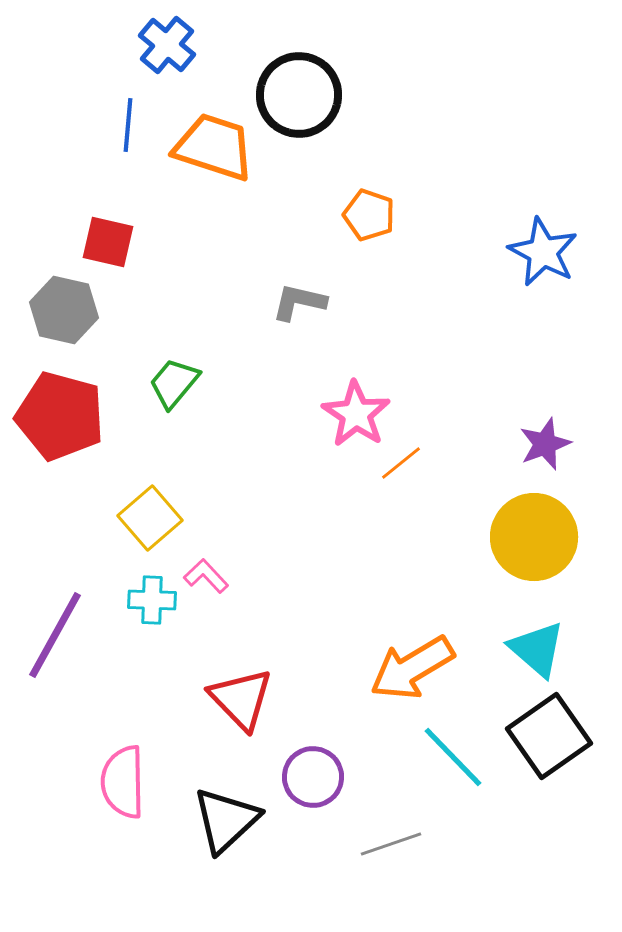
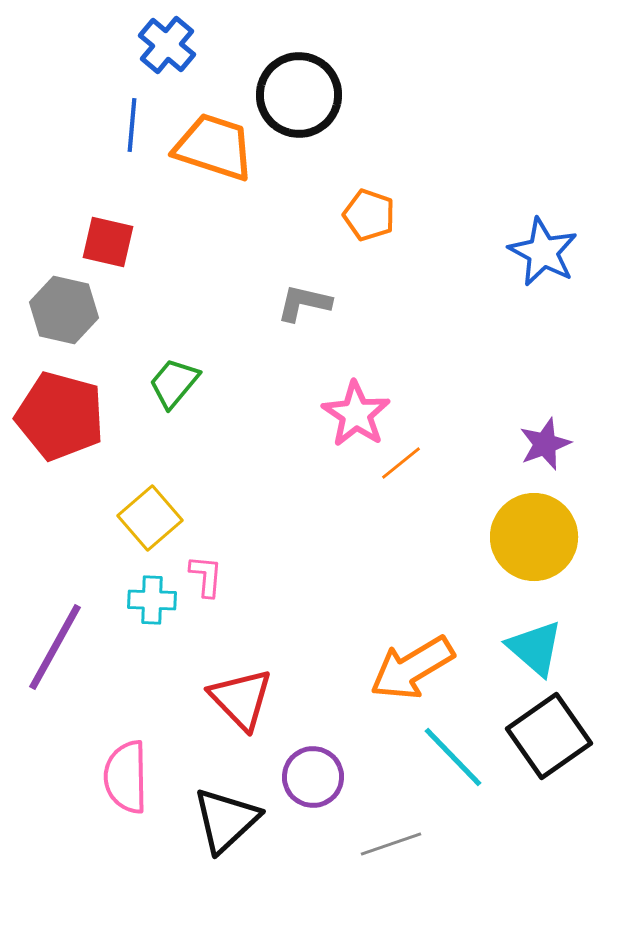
blue line: moved 4 px right
gray L-shape: moved 5 px right, 1 px down
pink L-shape: rotated 48 degrees clockwise
purple line: moved 12 px down
cyan triangle: moved 2 px left, 1 px up
pink semicircle: moved 3 px right, 5 px up
